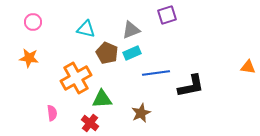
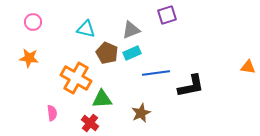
orange cross: rotated 32 degrees counterclockwise
